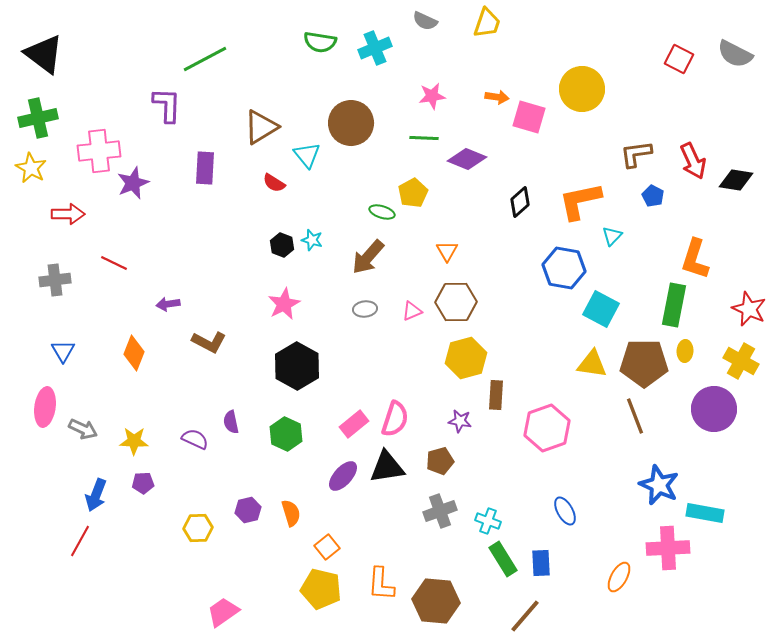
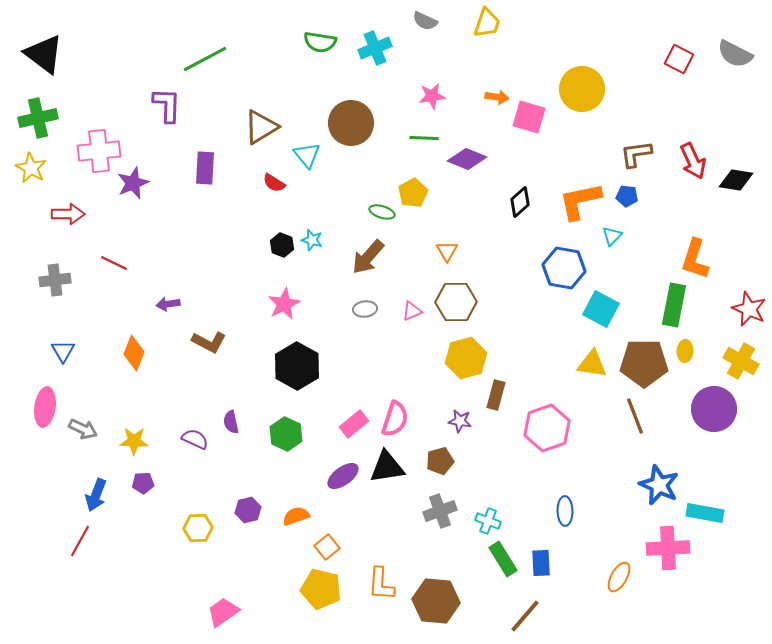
blue pentagon at (653, 196): moved 26 px left; rotated 20 degrees counterclockwise
brown rectangle at (496, 395): rotated 12 degrees clockwise
purple ellipse at (343, 476): rotated 12 degrees clockwise
blue ellipse at (565, 511): rotated 28 degrees clockwise
orange semicircle at (291, 513): moved 5 px right, 3 px down; rotated 92 degrees counterclockwise
